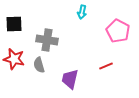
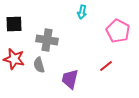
red line: rotated 16 degrees counterclockwise
